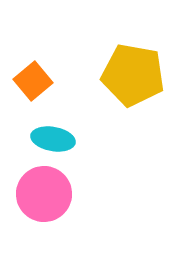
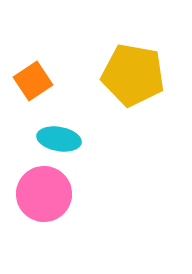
orange square: rotated 6 degrees clockwise
cyan ellipse: moved 6 px right
